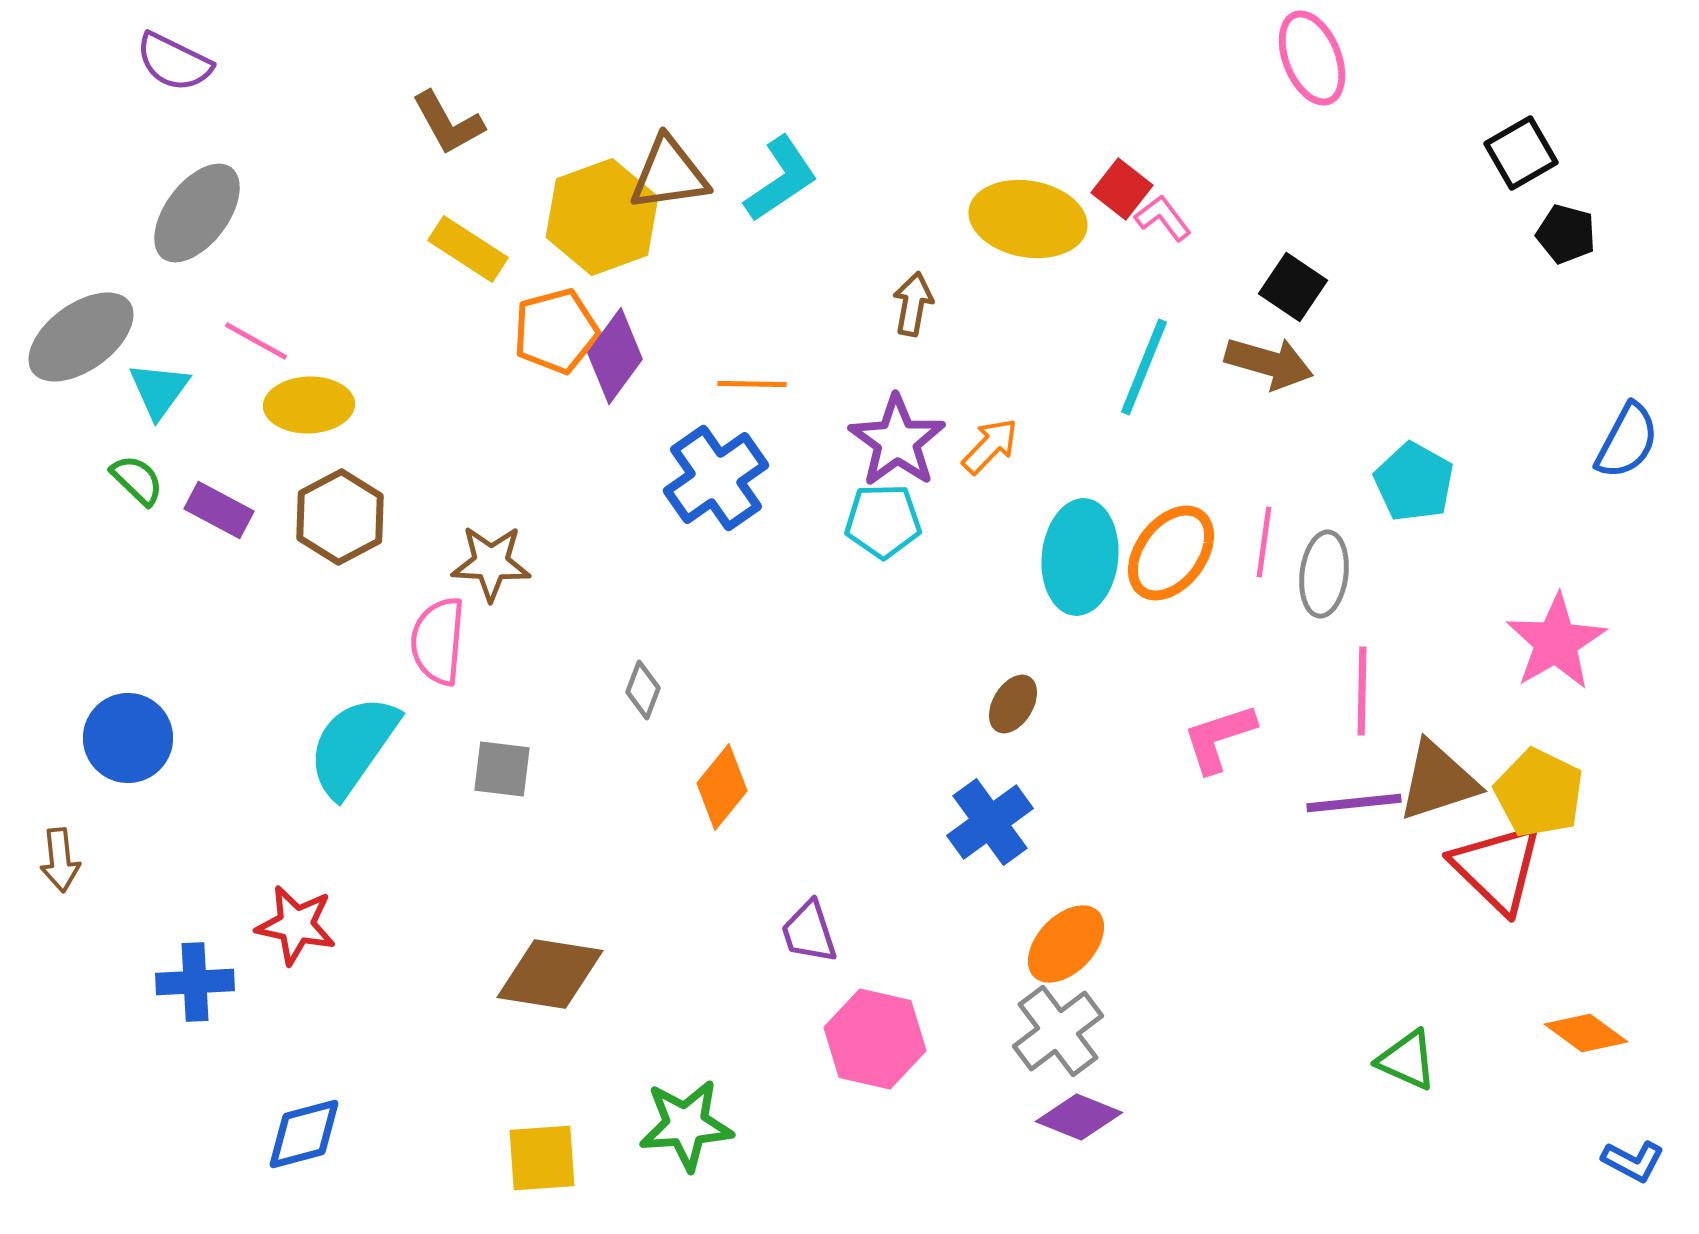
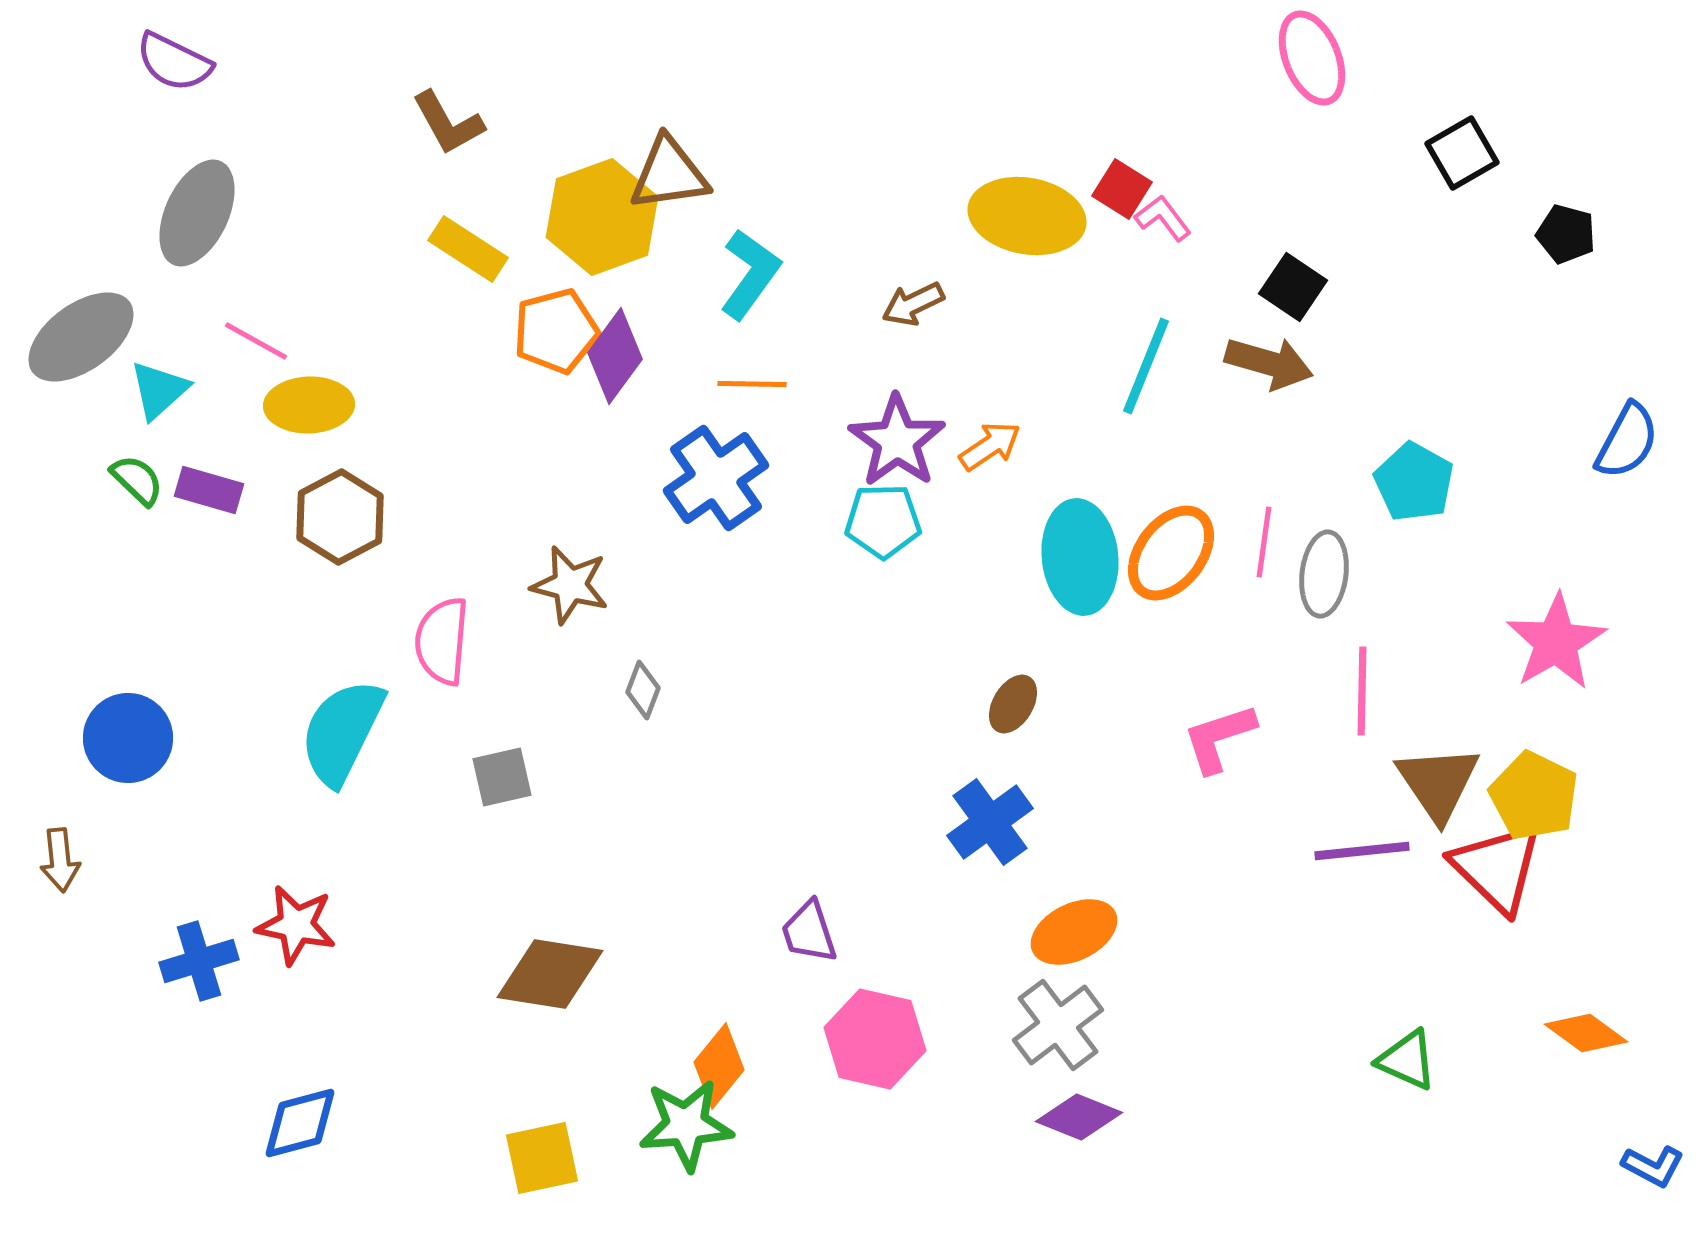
black square at (1521, 153): moved 59 px left
cyan L-shape at (781, 179): moved 31 px left, 95 px down; rotated 20 degrees counterclockwise
red square at (1122, 189): rotated 6 degrees counterclockwise
gray ellipse at (197, 213): rotated 12 degrees counterclockwise
yellow ellipse at (1028, 219): moved 1 px left, 3 px up
brown arrow at (913, 304): rotated 126 degrees counterclockwise
cyan line at (1144, 367): moved 2 px right, 1 px up
cyan triangle at (159, 390): rotated 12 degrees clockwise
orange arrow at (990, 446): rotated 12 degrees clockwise
purple rectangle at (219, 510): moved 10 px left, 20 px up; rotated 12 degrees counterclockwise
cyan ellipse at (1080, 557): rotated 12 degrees counterclockwise
brown star at (491, 563): moved 79 px right, 22 px down; rotated 12 degrees clockwise
pink semicircle at (438, 641): moved 4 px right
cyan semicircle at (353, 746): moved 11 px left, 14 px up; rotated 9 degrees counterclockwise
gray square at (502, 769): moved 8 px down; rotated 20 degrees counterclockwise
brown triangle at (1438, 781): moved 2 px down; rotated 46 degrees counterclockwise
orange diamond at (722, 787): moved 3 px left, 279 px down
yellow pentagon at (1539, 793): moved 5 px left, 3 px down
purple line at (1354, 803): moved 8 px right, 48 px down
orange ellipse at (1066, 944): moved 8 px right, 12 px up; rotated 20 degrees clockwise
blue cross at (195, 982): moved 4 px right, 21 px up; rotated 14 degrees counterclockwise
gray cross at (1058, 1031): moved 6 px up
blue diamond at (304, 1134): moved 4 px left, 11 px up
yellow square at (542, 1158): rotated 8 degrees counterclockwise
blue L-shape at (1633, 1161): moved 20 px right, 5 px down
